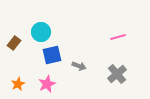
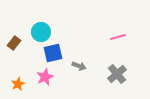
blue square: moved 1 px right, 2 px up
pink star: moved 2 px left, 7 px up
